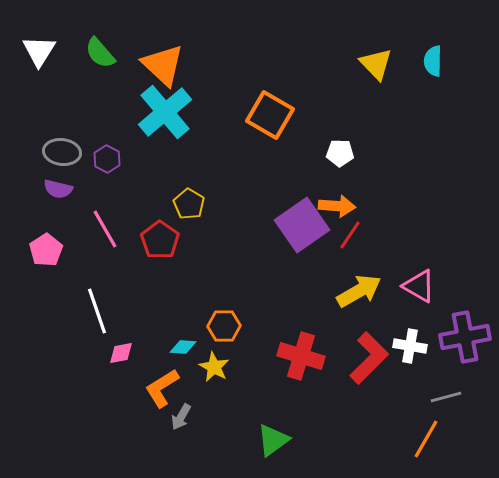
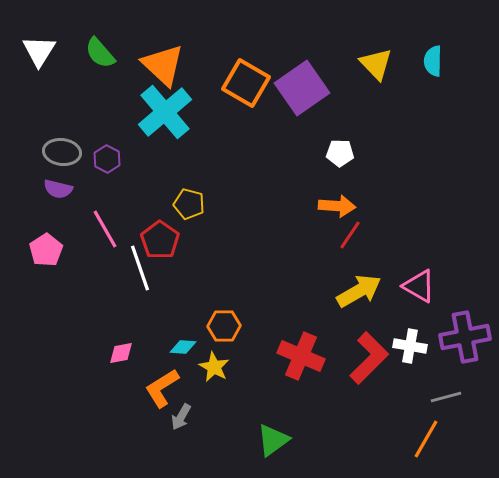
orange square: moved 24 px left, 32 px up
yellow pentagon: rotated 16 degrees counterclockwise
purple square: moved 137 px up
white line: moved 43 px right, 43 px up
red cross: rotated 6 degrees clockwise
